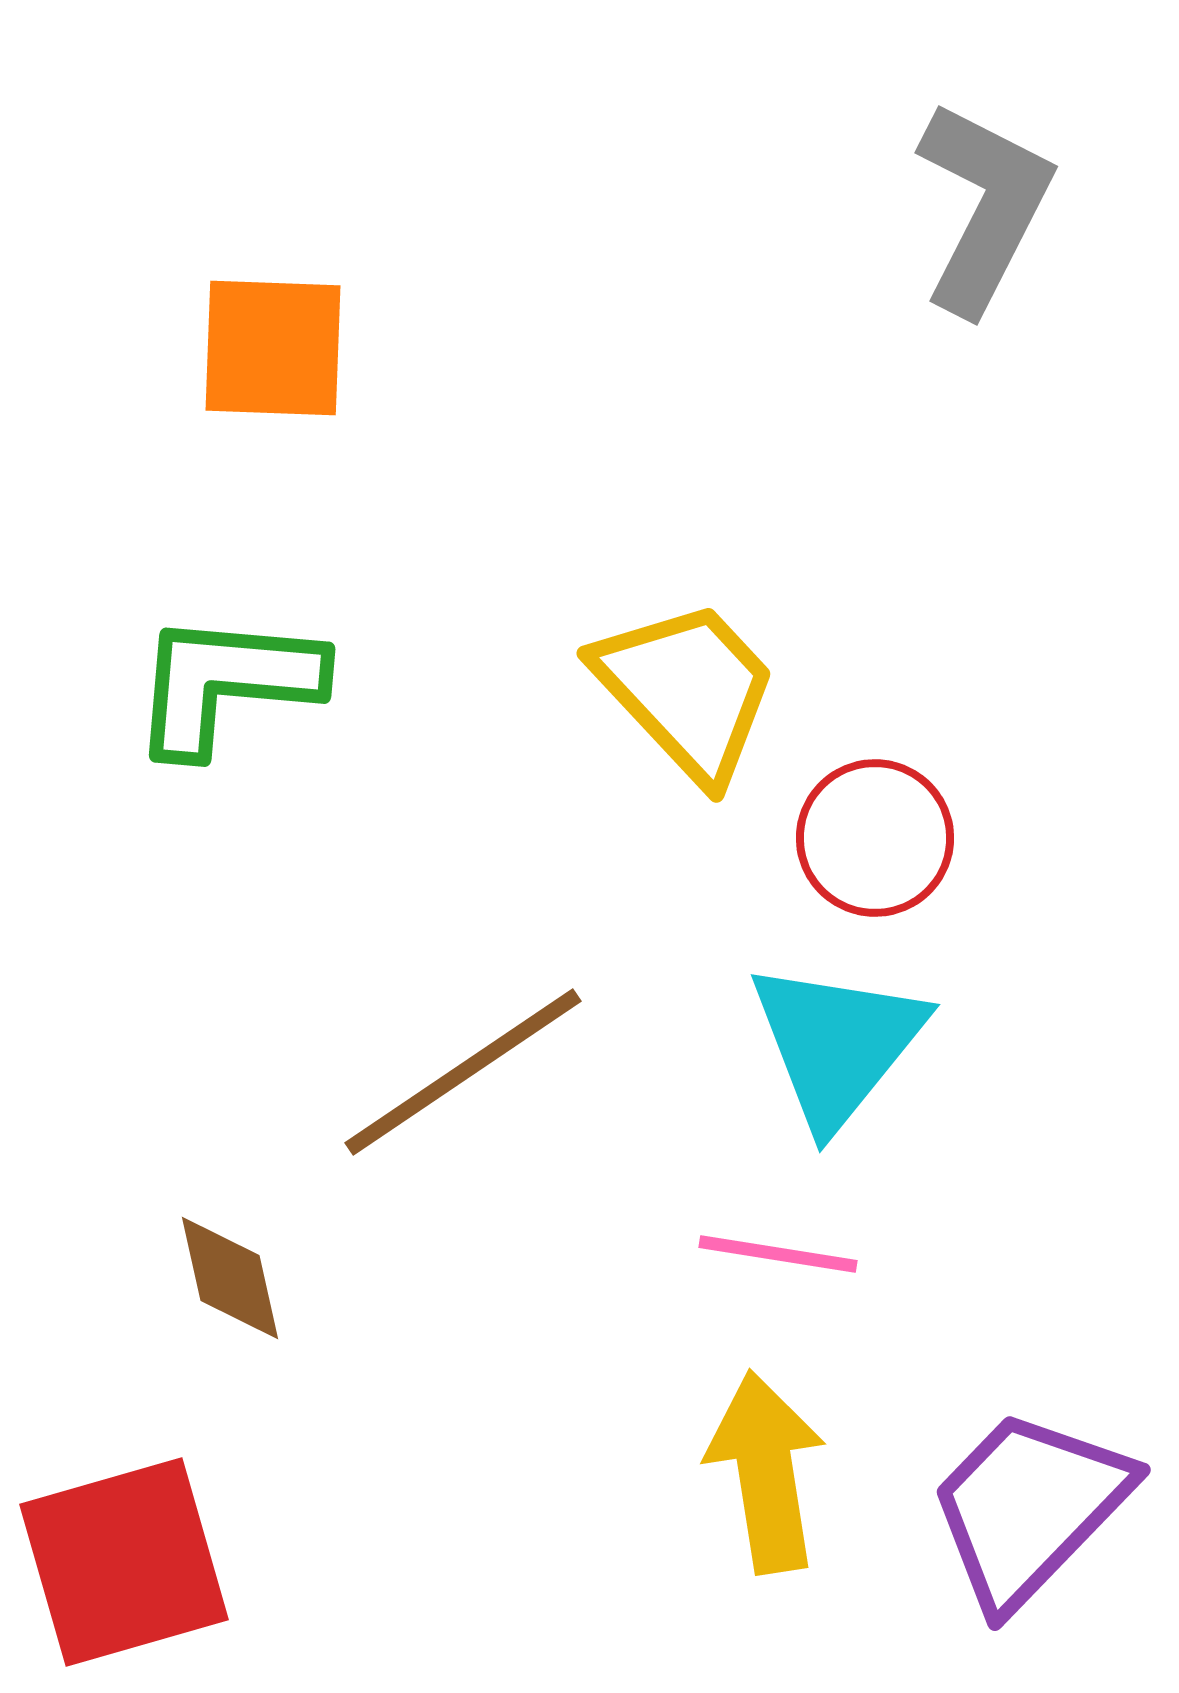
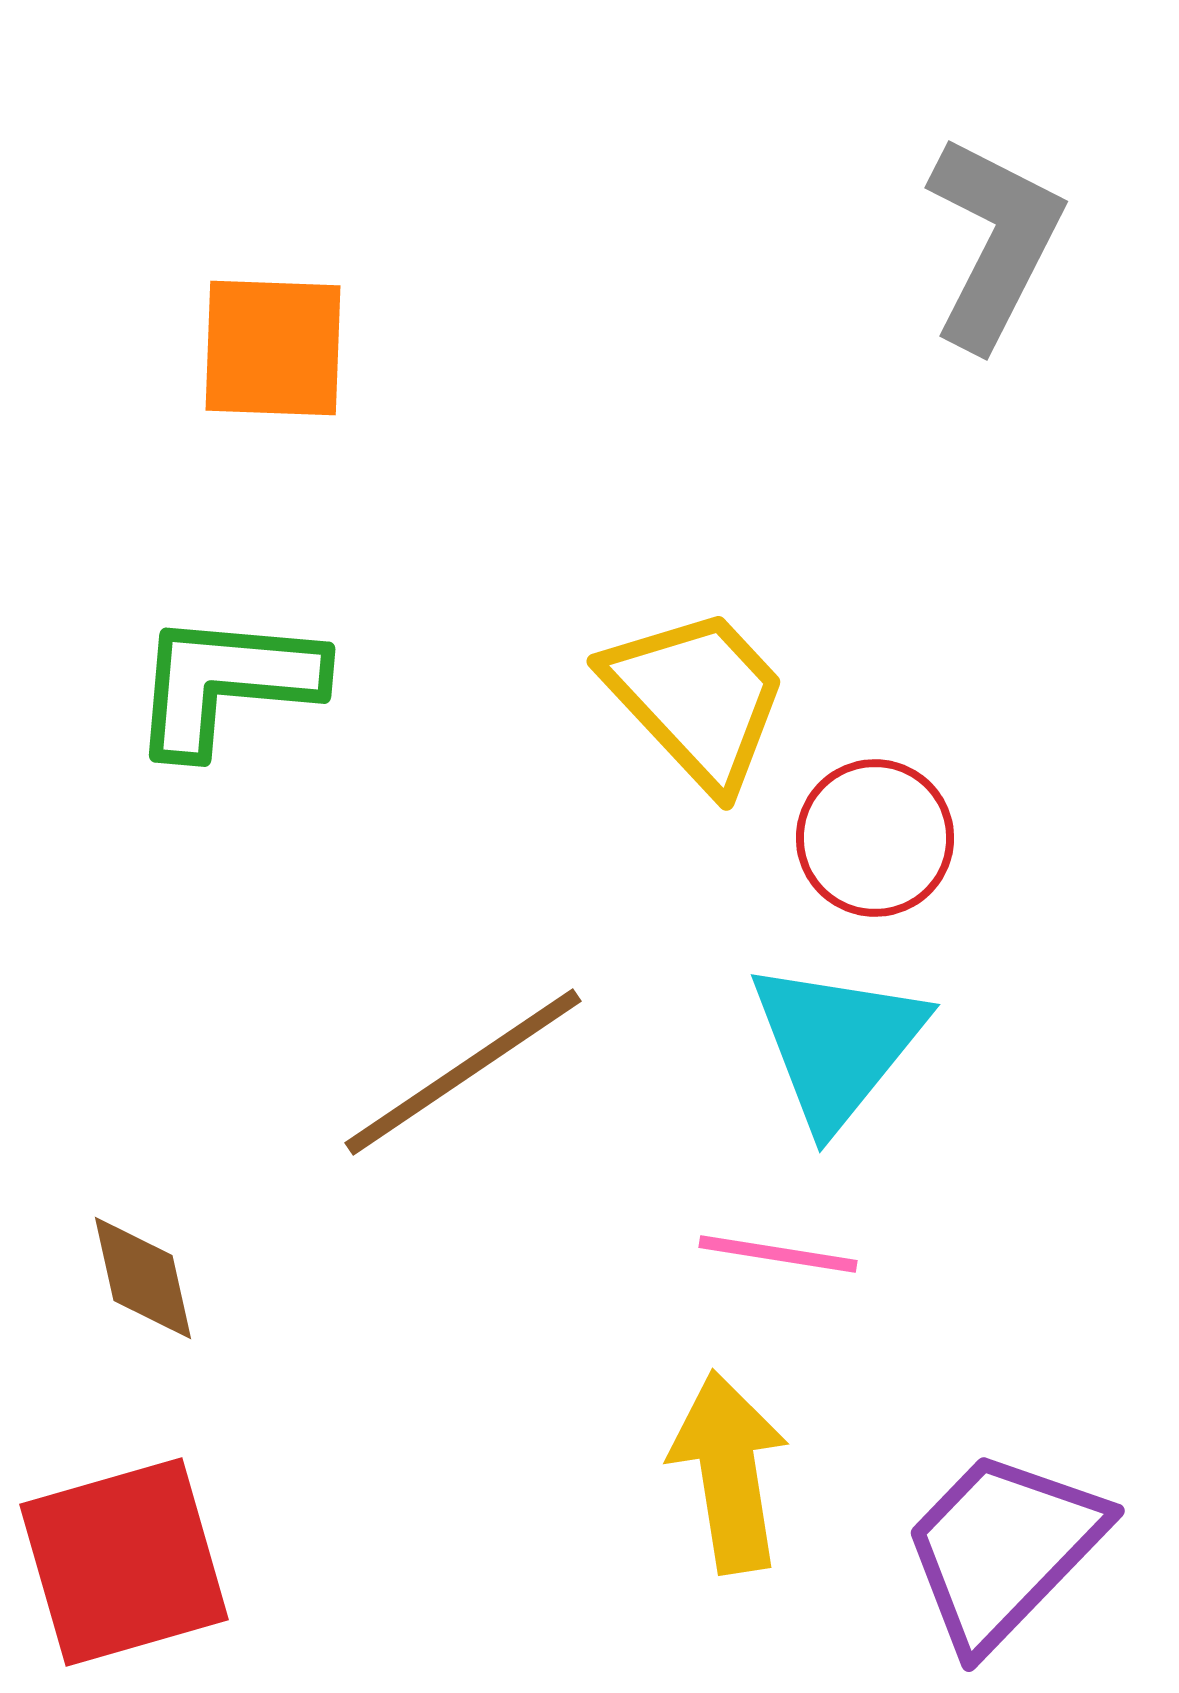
gray L-shape: moved 10 px right, 35 px down
yellow trapezoid: moved 10 px right, 8 px down
brown diamond: moved 87 px left
yellow arrow: moved 37 px left
purple trapezoid: moved 26 px left, 41 px down
